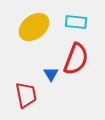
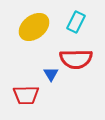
cyan rectangle: rotated 70 degrees counterclockwise
red semicircle: rotated 68 degrees clockwise
red trapezoid: rotated 100 degrees clockwise
